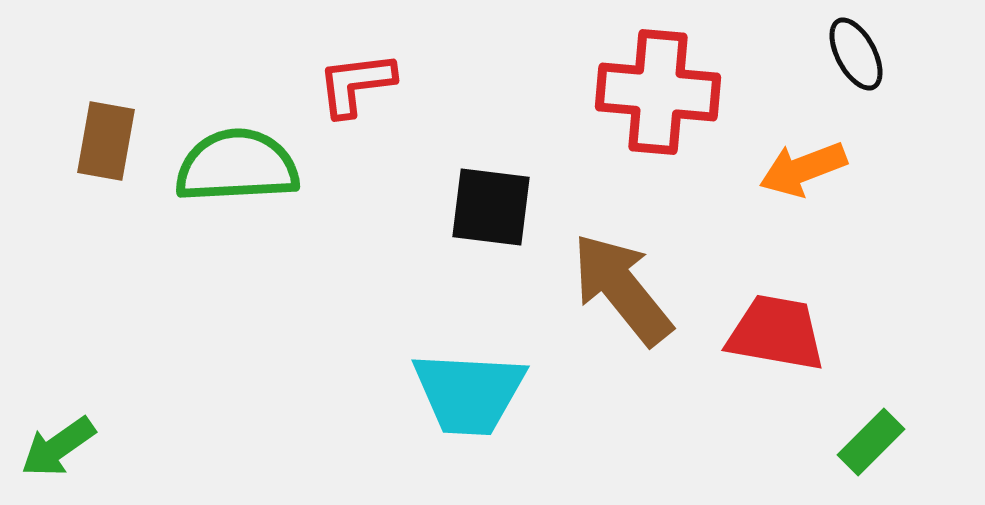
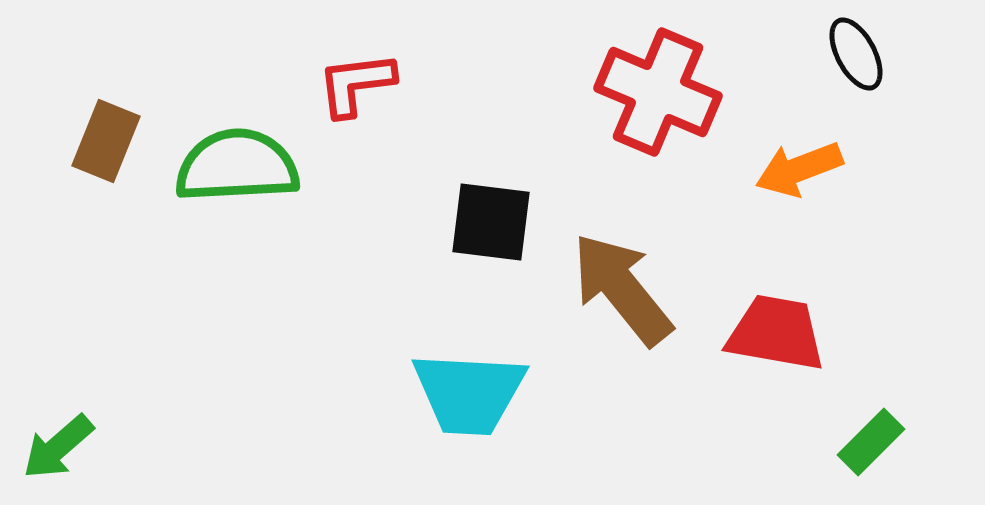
red cross: rotated 18 degrees clockwise
brown rectangle: rotated 12 degrees clockwise
orange arrow: moved 4 px left
black square: moved 15 px down
green arrow: rotated 6 degrees counterclockwise
